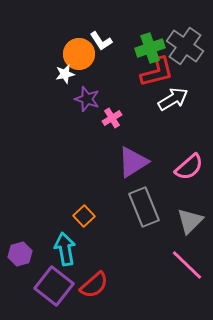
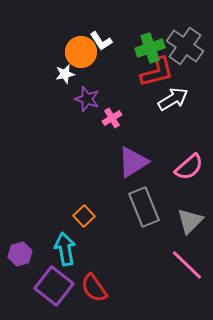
orange circle: moved 2 px right, 2 px up
red semicircle: moved 3 px down; rotated 96 degrees clockwise
